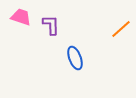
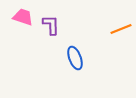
pink trapezoid: moved 2 px right
orange line: rotated 20 degrees clockwise
